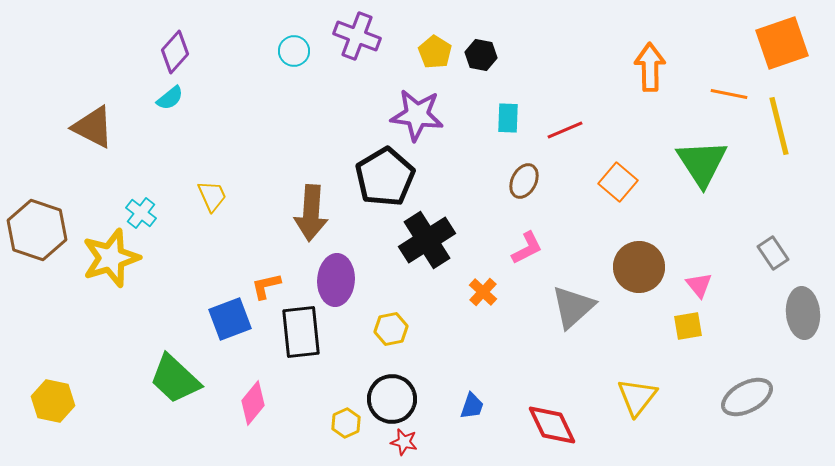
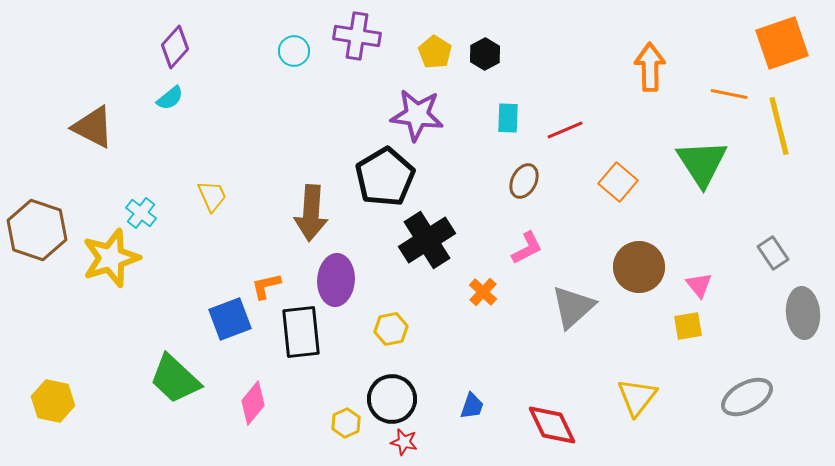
purple cross at (357, 36): rotated 12 degrees counterclockwise
purple diamond at (175, 52): moved 5 px up
black hexagon at (481, 55): moved 4 px right, 1 px up; rotated 20 degrees clockwise
